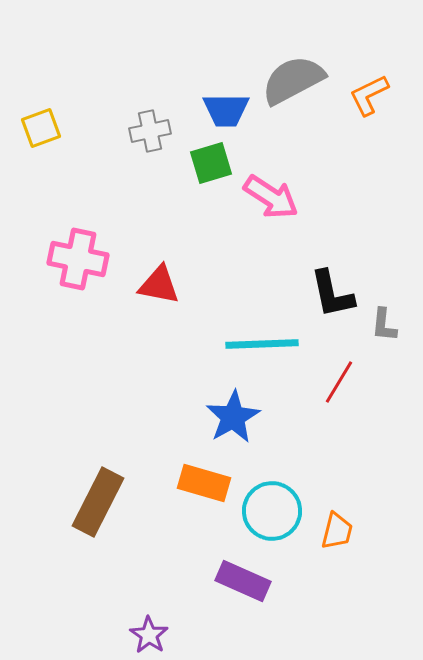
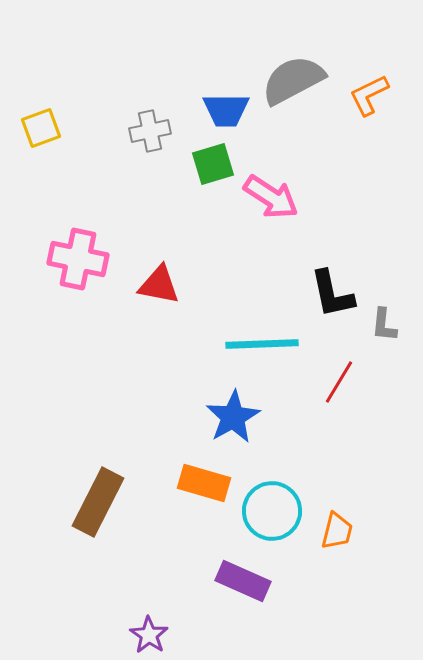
green square: moved 2 px right, 1 px down
